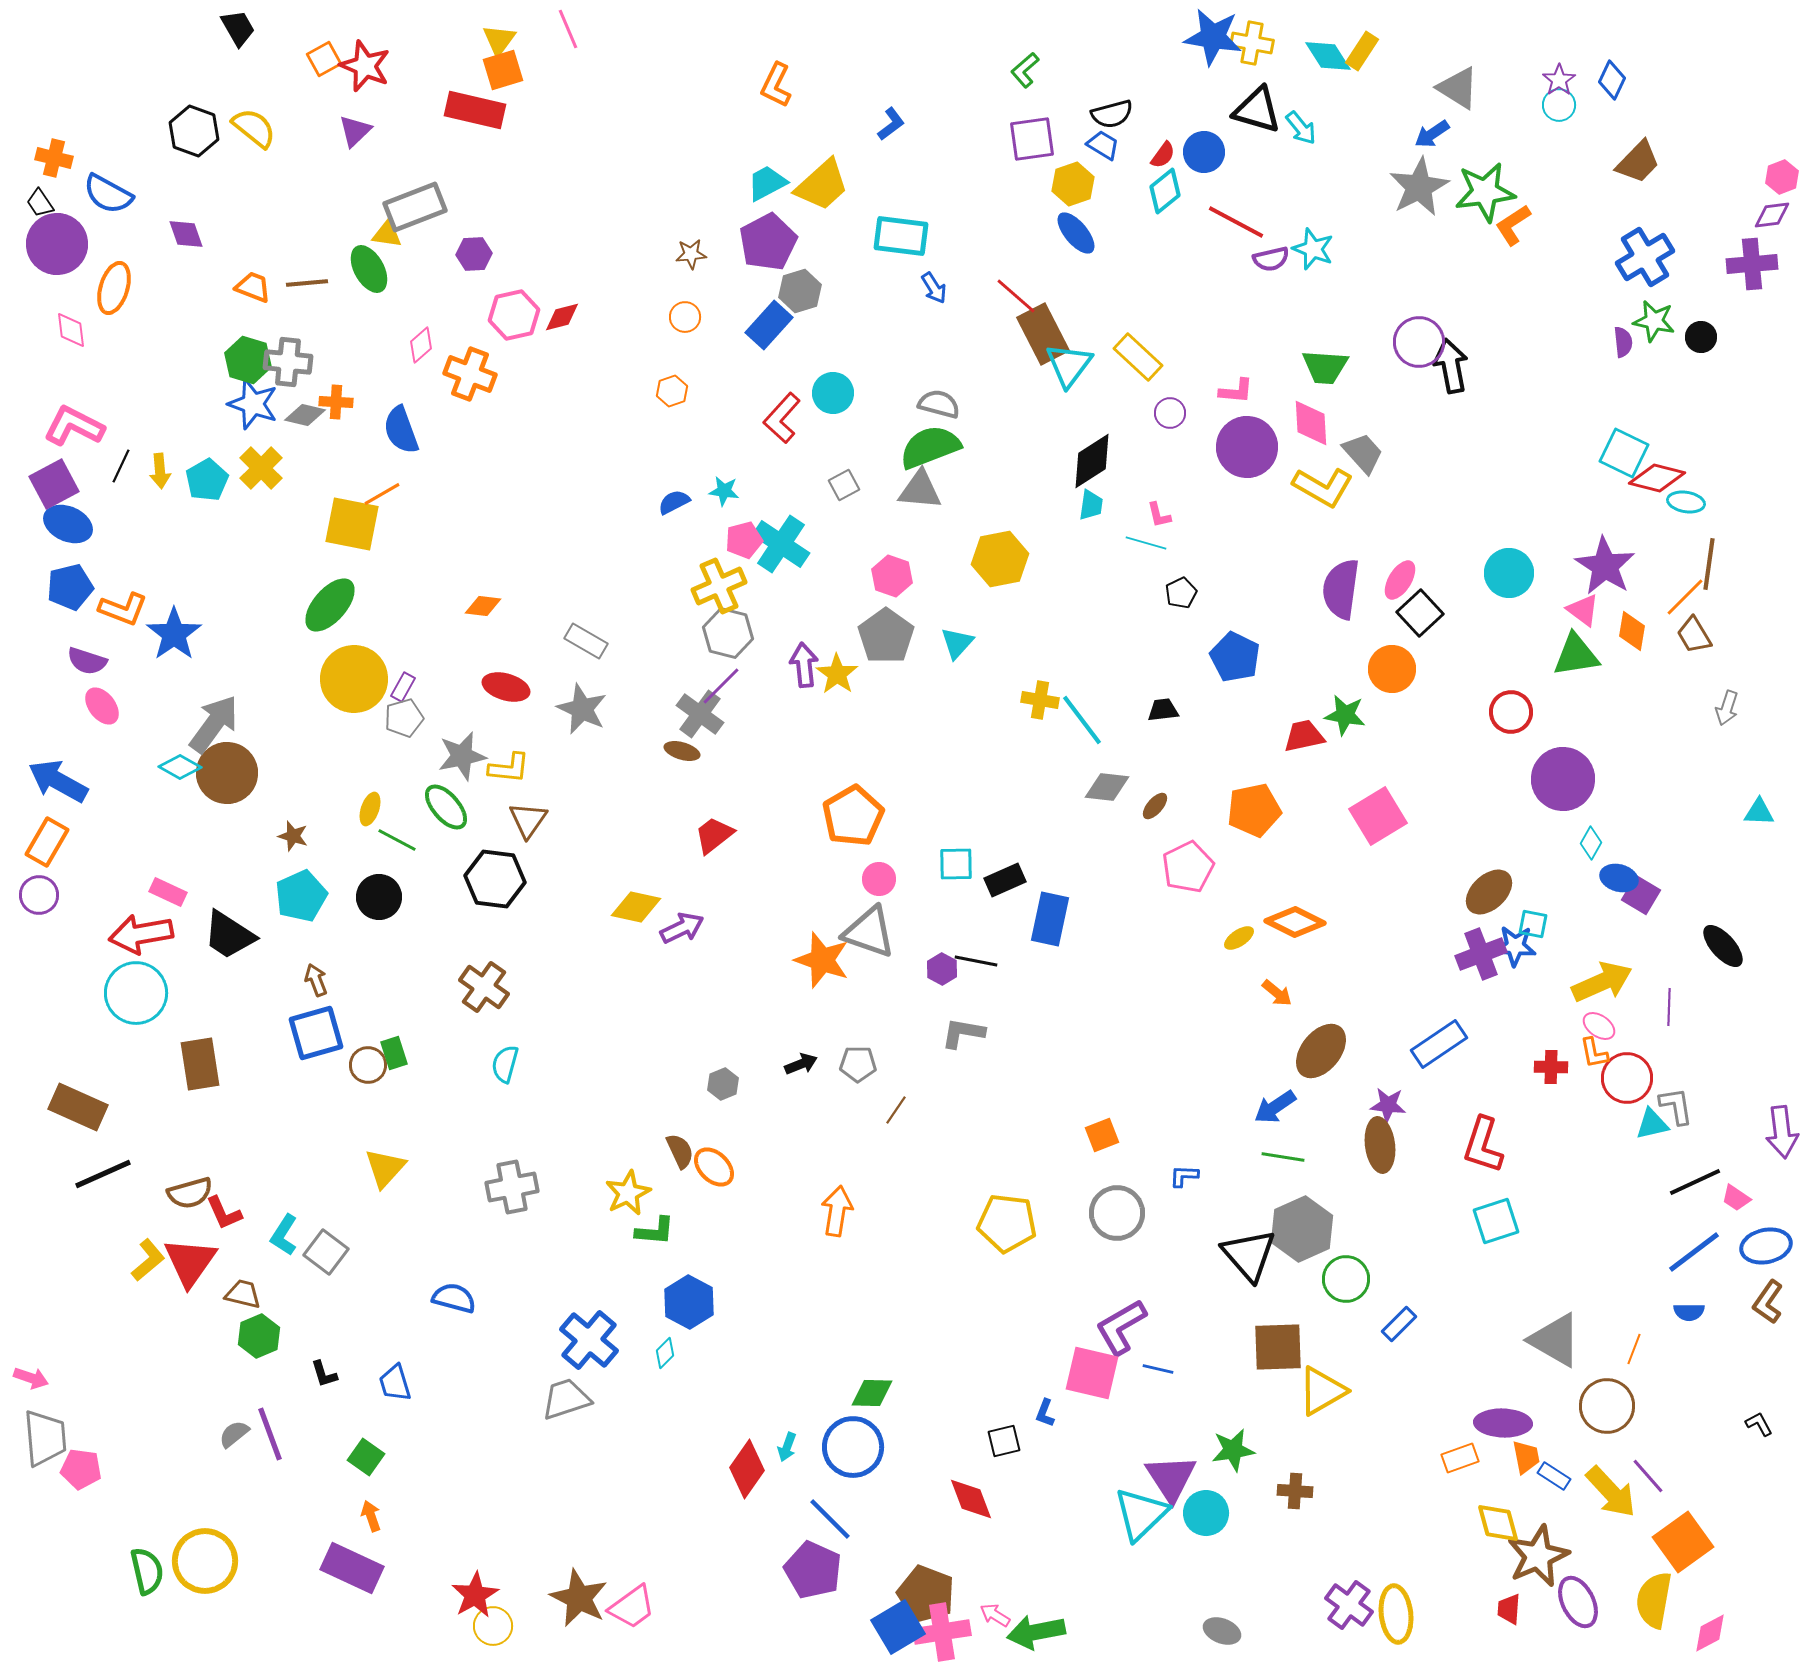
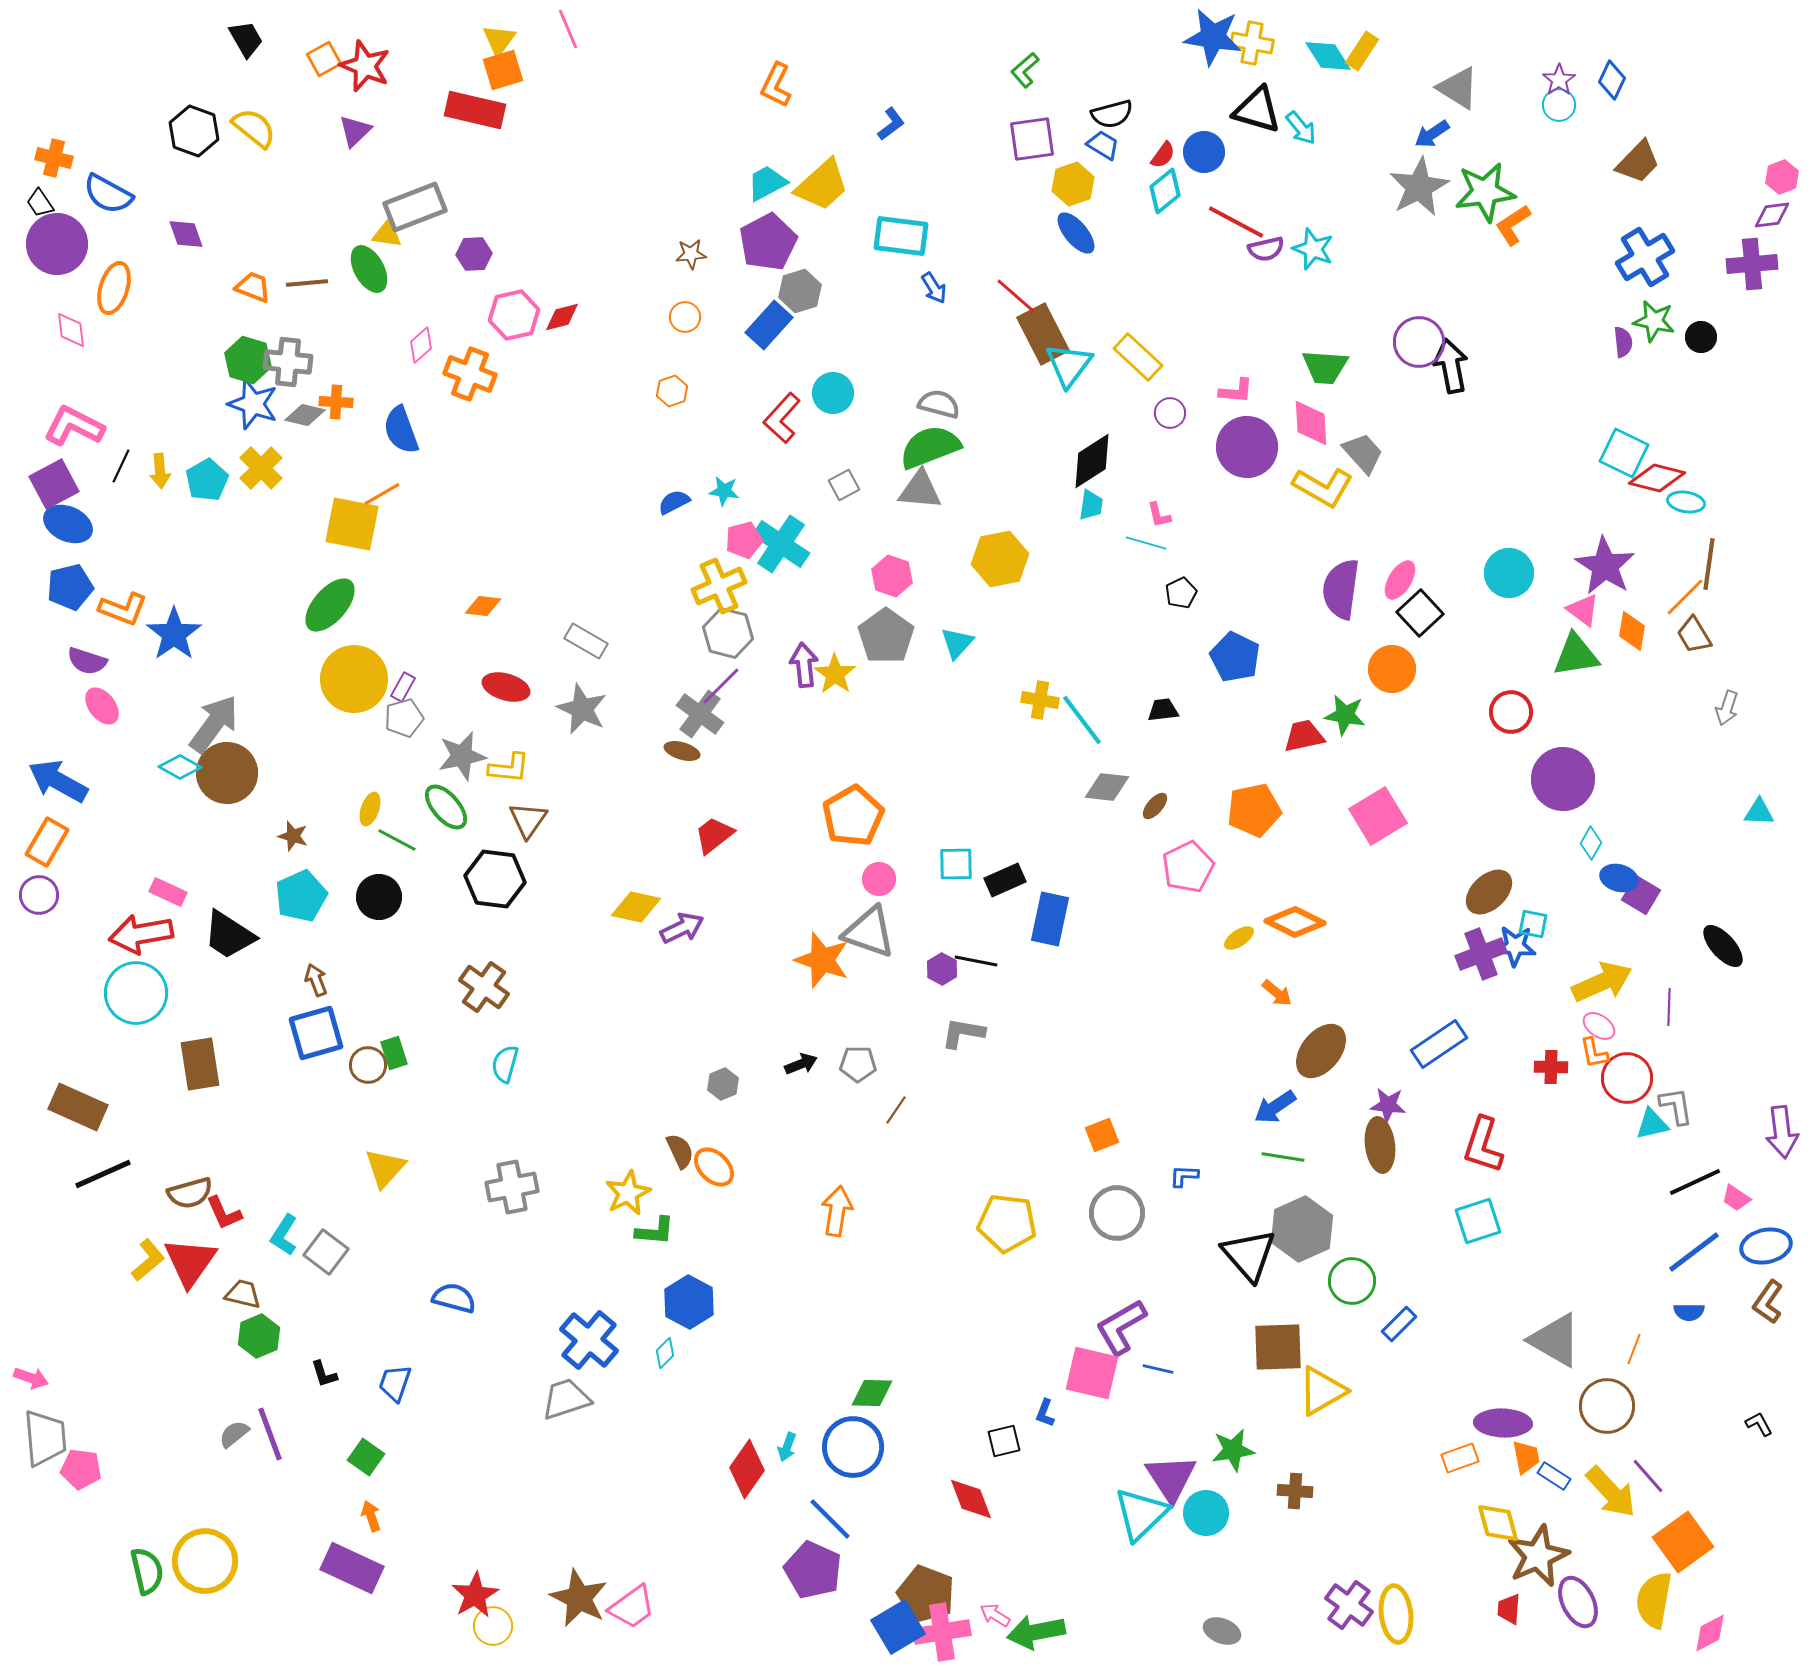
black trapezoid at (238, 28): moved 8 px right, 11 px down
purple semicircle at (1271, 259): moved 5 px left, 10 px up
yellow star at (837, 674): moved 2 px left
cyan square at (1496, 1221): moved 18 px left
green circle at (1346, 1279): moved 6 px right, 2 px down
blue trapezoid at (395, 1383): rotated 36 degrees clockwise
